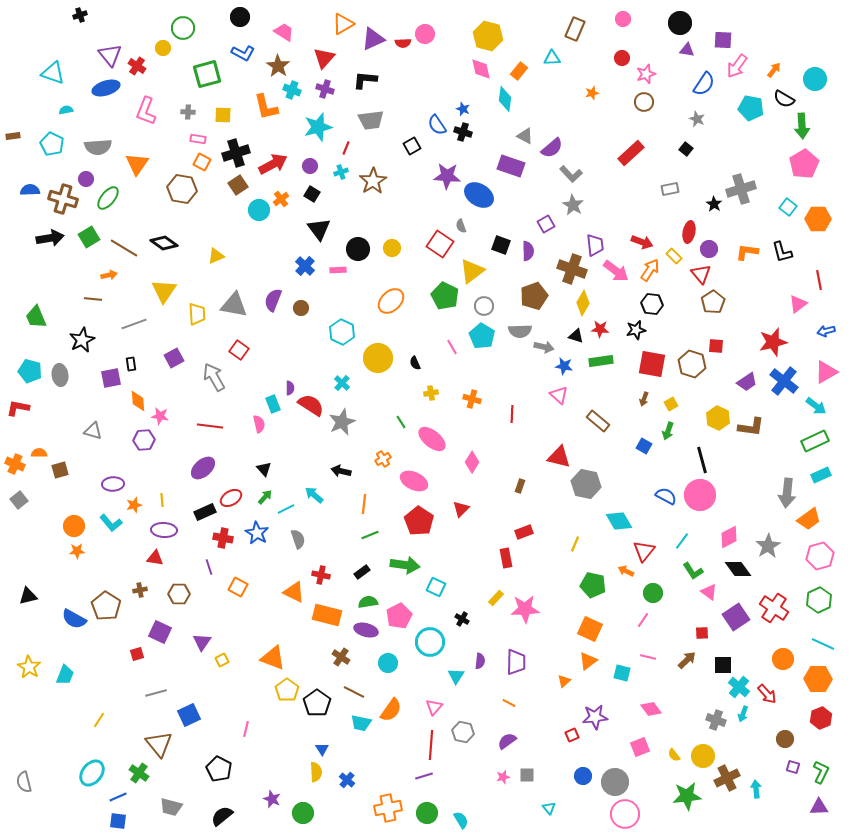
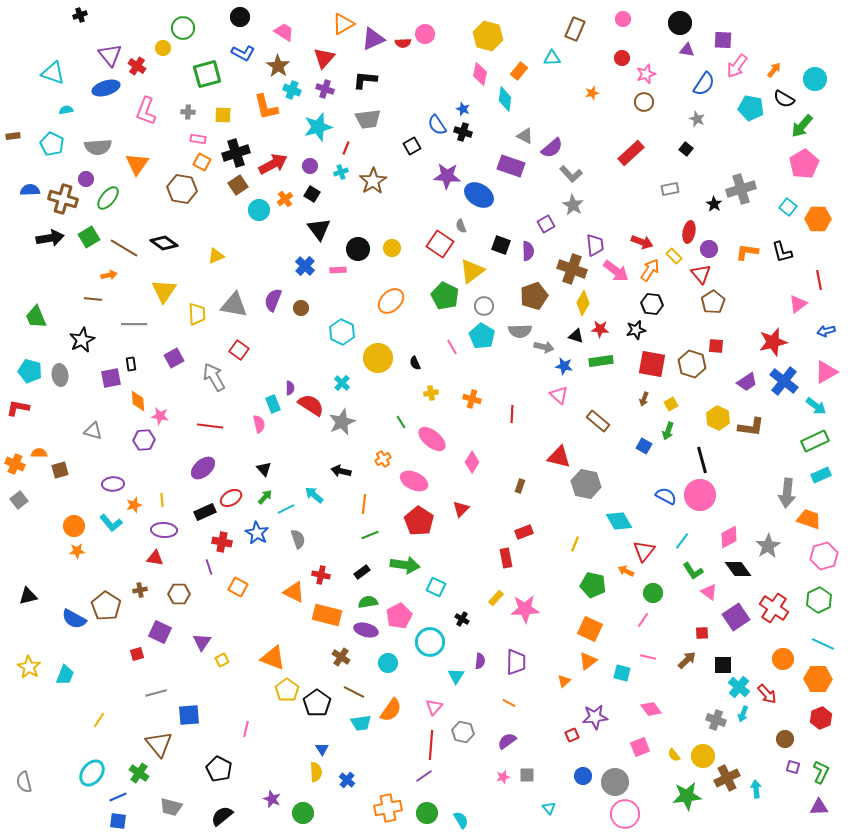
pink diamond at (481, 69): moved 1 px left, 5 px down; rotated 25 degrees clockwise
gray trapezoid at (371, 120): moved 3 px left, 1 px up
green arrow at (802, 126): rotated 45 degrees clockwise
orange cross at (281, 199): moved 4 px right
gray line at (134, 324): rotated 20 degrees clockwise
orange trapezoid at (809, 519): rotated 125 degrees counterclockwise
red cross at (223, 538): moved 1 px left, 4 px down
pink hexagon at (820, 556): moved 4 px right
blue square at (189, 715): rotated 20 degrees clockwise
cyan trapezoid at (361, 723): rotated 20 degrees counterclockwise
purple line at (424, 776): rotated 18 degrees counterclockwise
